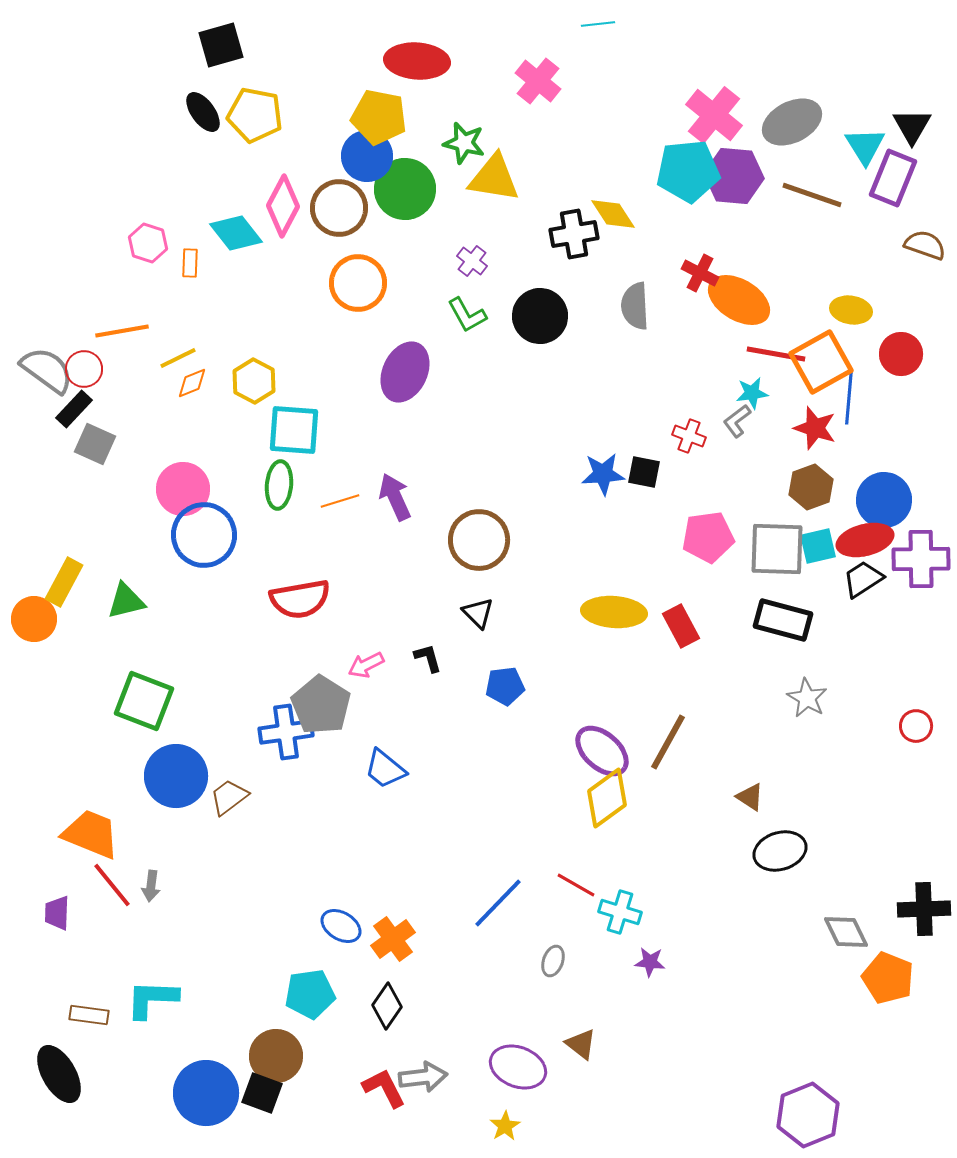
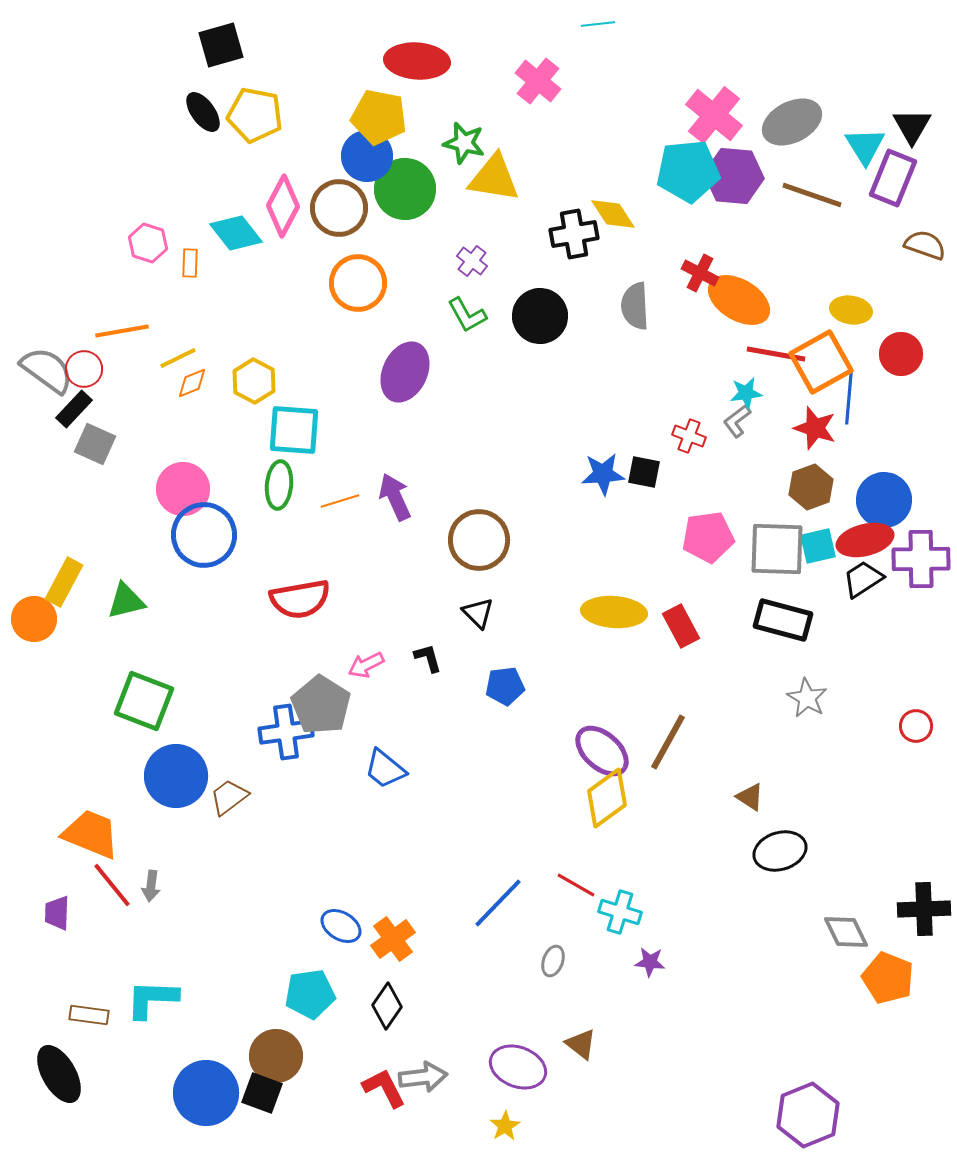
cyan star at (752, 393): moved 6 px left
